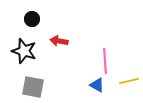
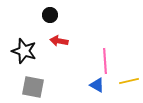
black circle: moved 18 px right, 4 px up
